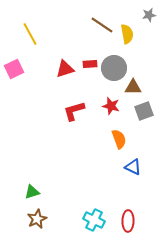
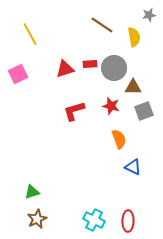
yellow semicircle: moved 7 px right, 3 px down
pink square: moved 4 px right, 5 px down
